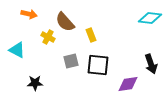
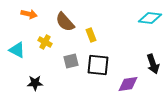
yellow cross: moved 3 px left, 5 px down
black arrow: moved 2 px right
